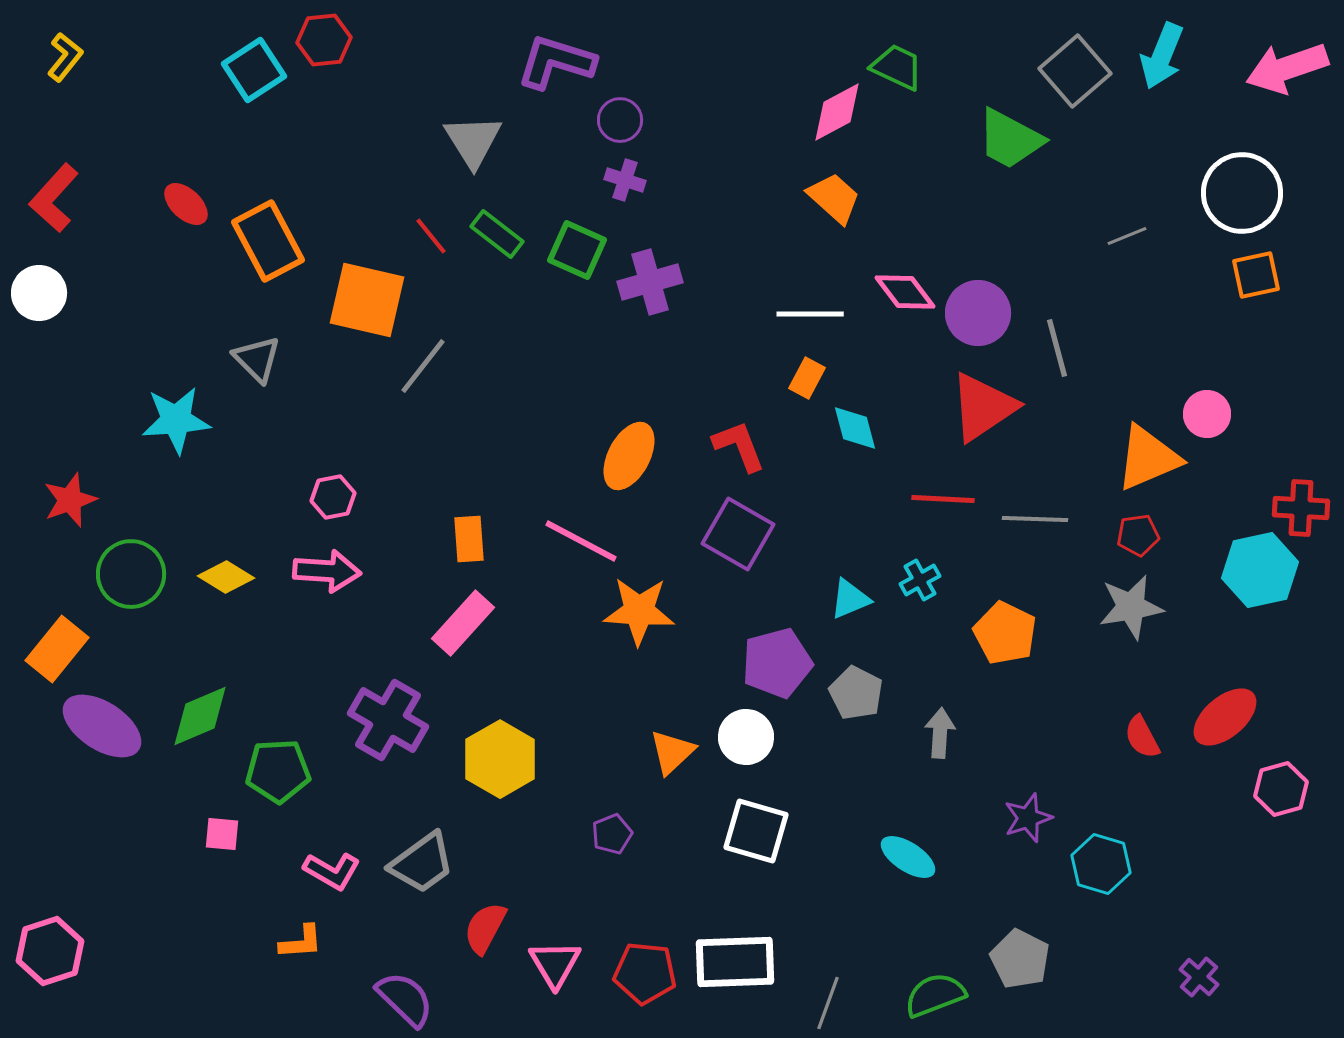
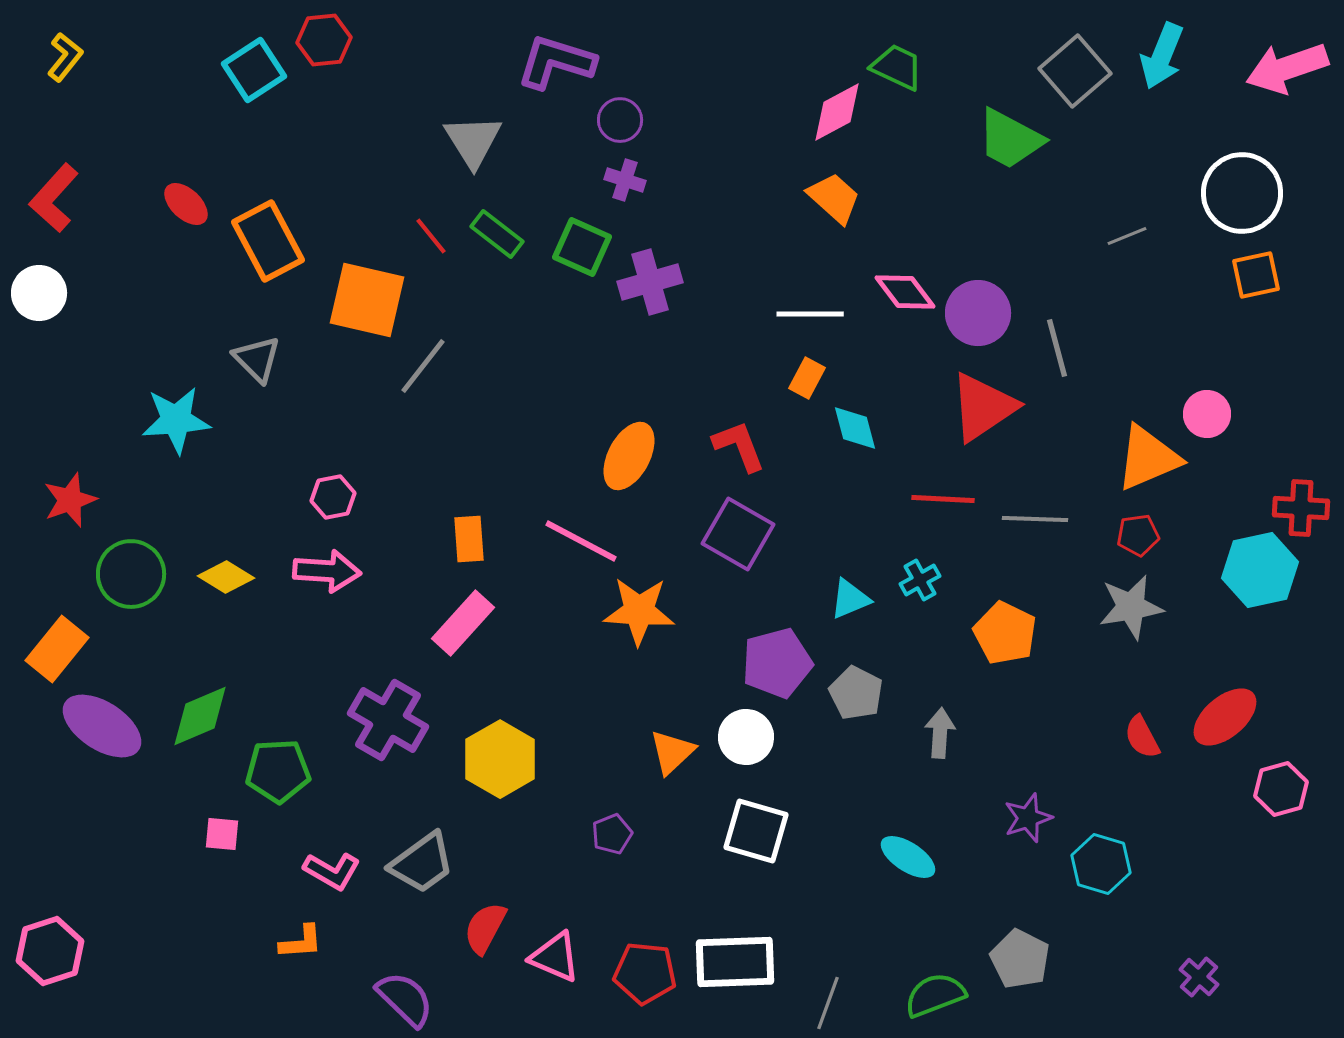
green square at (577, 250): moved 5 px right, 3 px up
pink triangle at (555, 964): moved 7 px up; rotated 36 degrees counterclockwise
